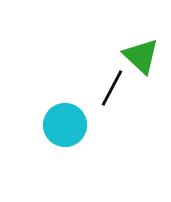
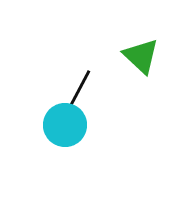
black line: moved 32 px left
